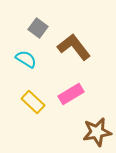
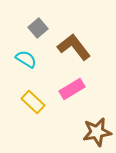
gray square: rotated 12 degrees clockwise
pink rectangle: moved 1 px right, 5 px up
